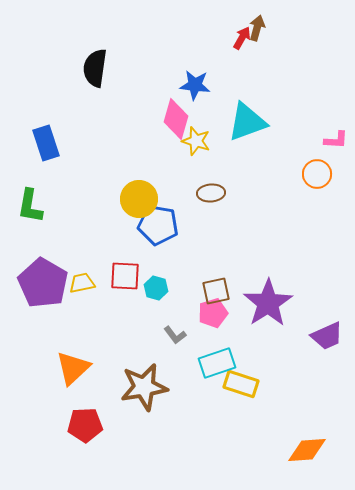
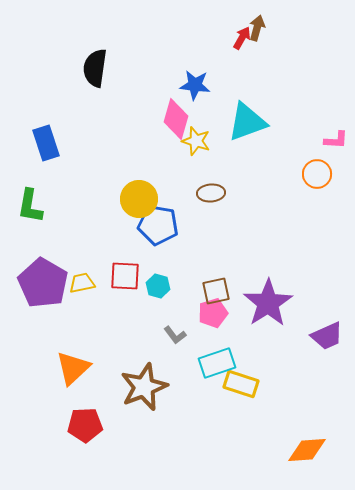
cyan hexagon: moved 2 px right, 2 px up
brown star: rotated 12 degrees counterclockwise
